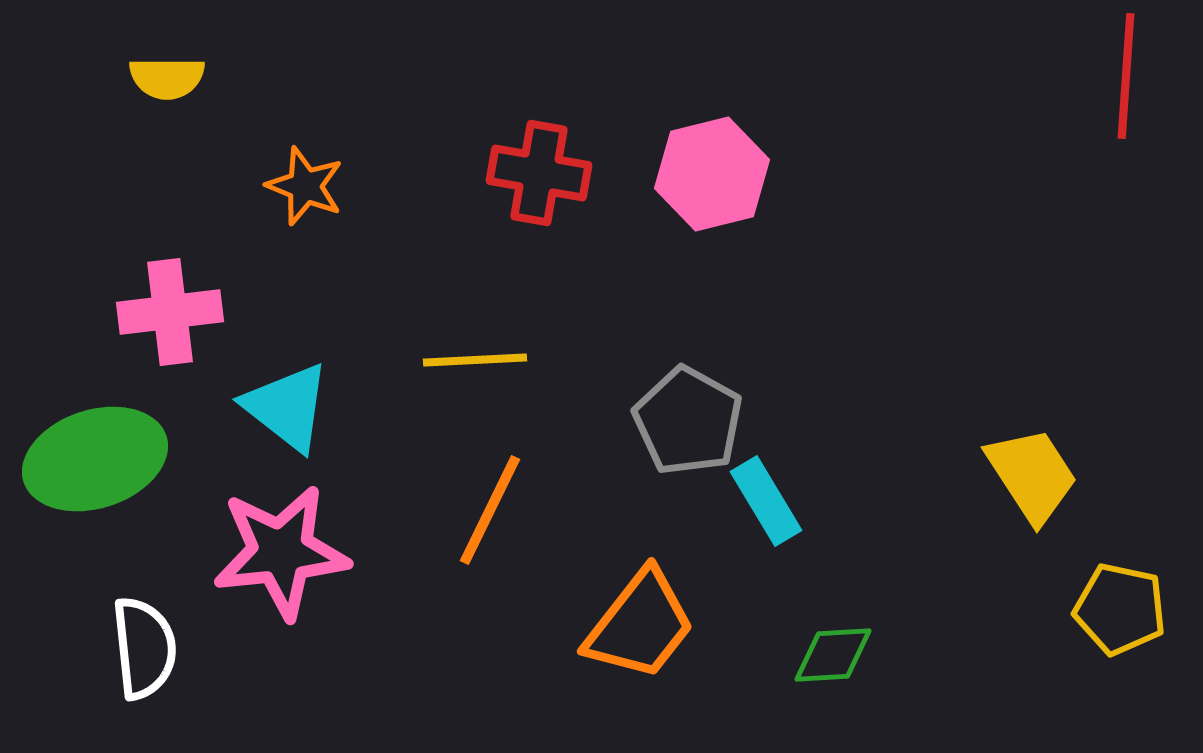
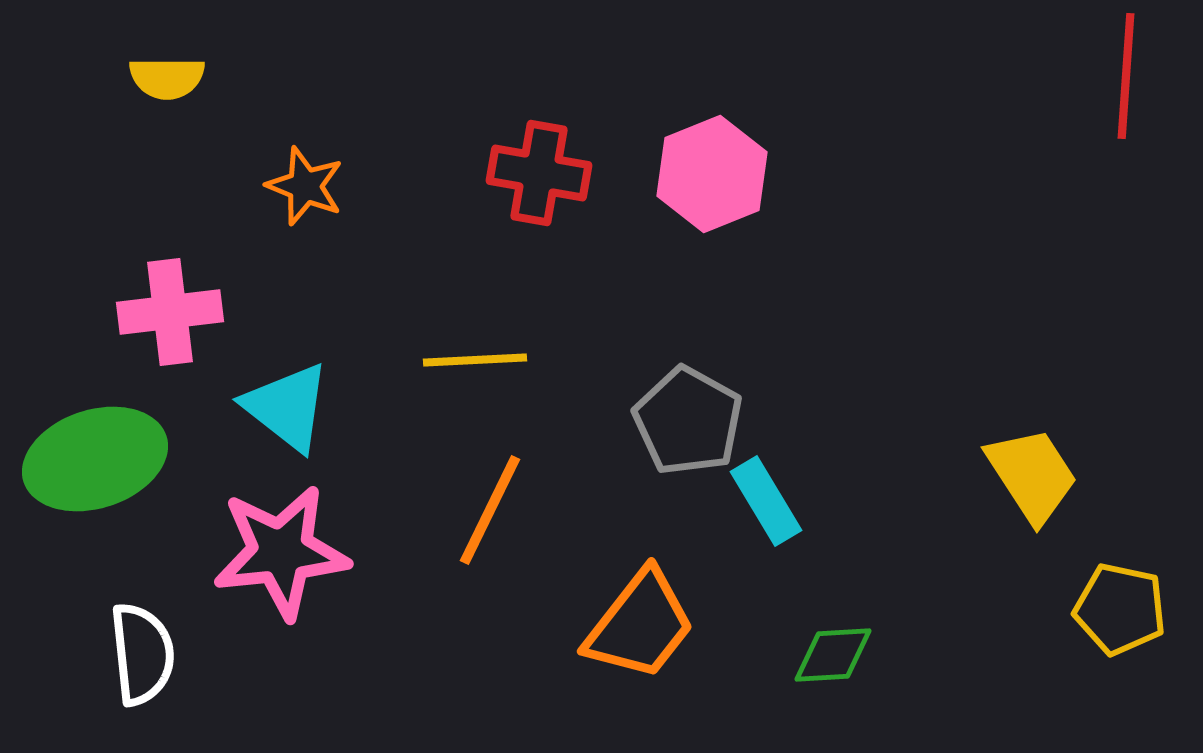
pink hexagon: rotated 8 degrees counterclockwise
white semicircle: moved 2 px left, 6 px down
